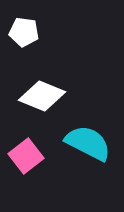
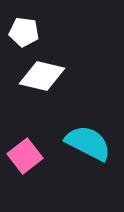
white diamond: moved 20 px up; rotated 9 degrees counterclockwise
pink square: moved 1 px left
